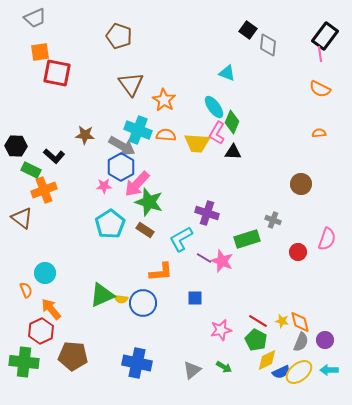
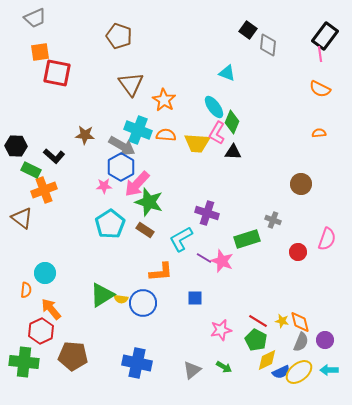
orange semicircle at (26, 290): rotated 28 degrees clockwise
green triangle at (102, 295): rotated 8 degrees counterclockwise
